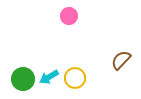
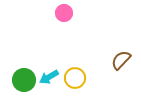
pink circle: moved 5 px left, 3 px up
green circle: moved 1 px right, 1 px down
